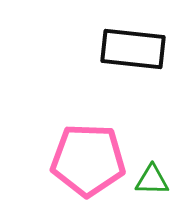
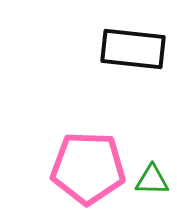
pink pentagon: moved 8 px down
